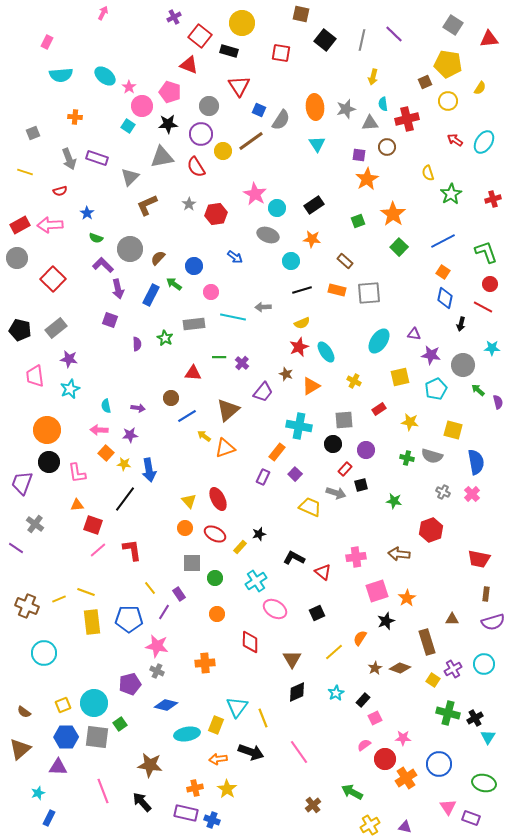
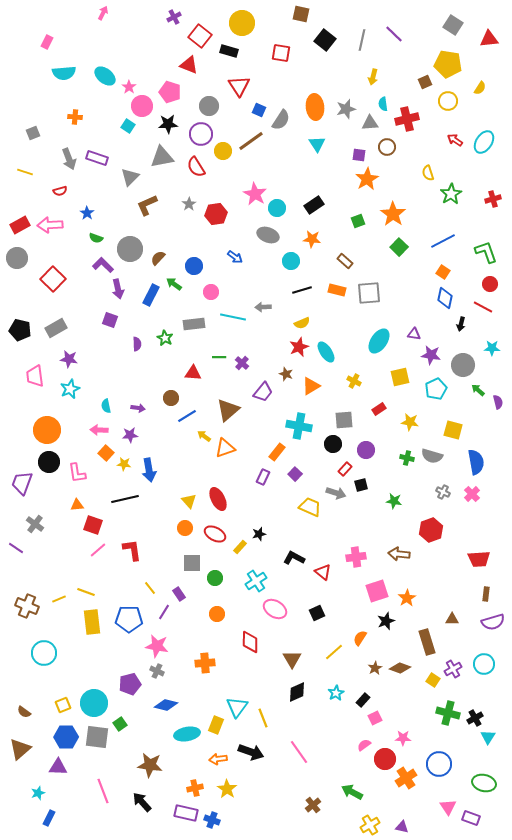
cyan semicircle at (61, 75): moved 3 px right, 2 px up
gray rectangle at (56, 328): rotated 10 degrees clockwise
black line at (125, 499): rotated 40 degrees clockwise
red trapezoid at (479, 559): rotated 15 degrees counterclockwise
purple triangle at (405, 827): moved 3 px left
